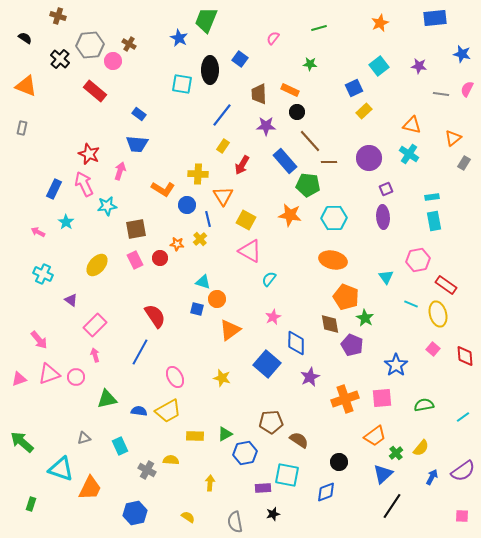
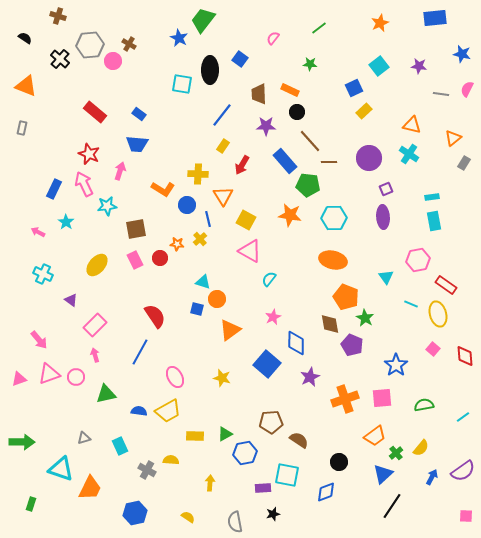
green trapezoid at (206, 20): moved 3 px left; rotated 16 degrees clockwise
green line at (319, 28): rotated 21 degrees counterclockwise
red rectangle at (95, 91): moved 21 px down
green triangle at (107, 399): moved 1 px left, 5 px up
green arrow at (22, 442): rotated 140 degrees clockwise
pink square at (462, 516): moved 4 px right
